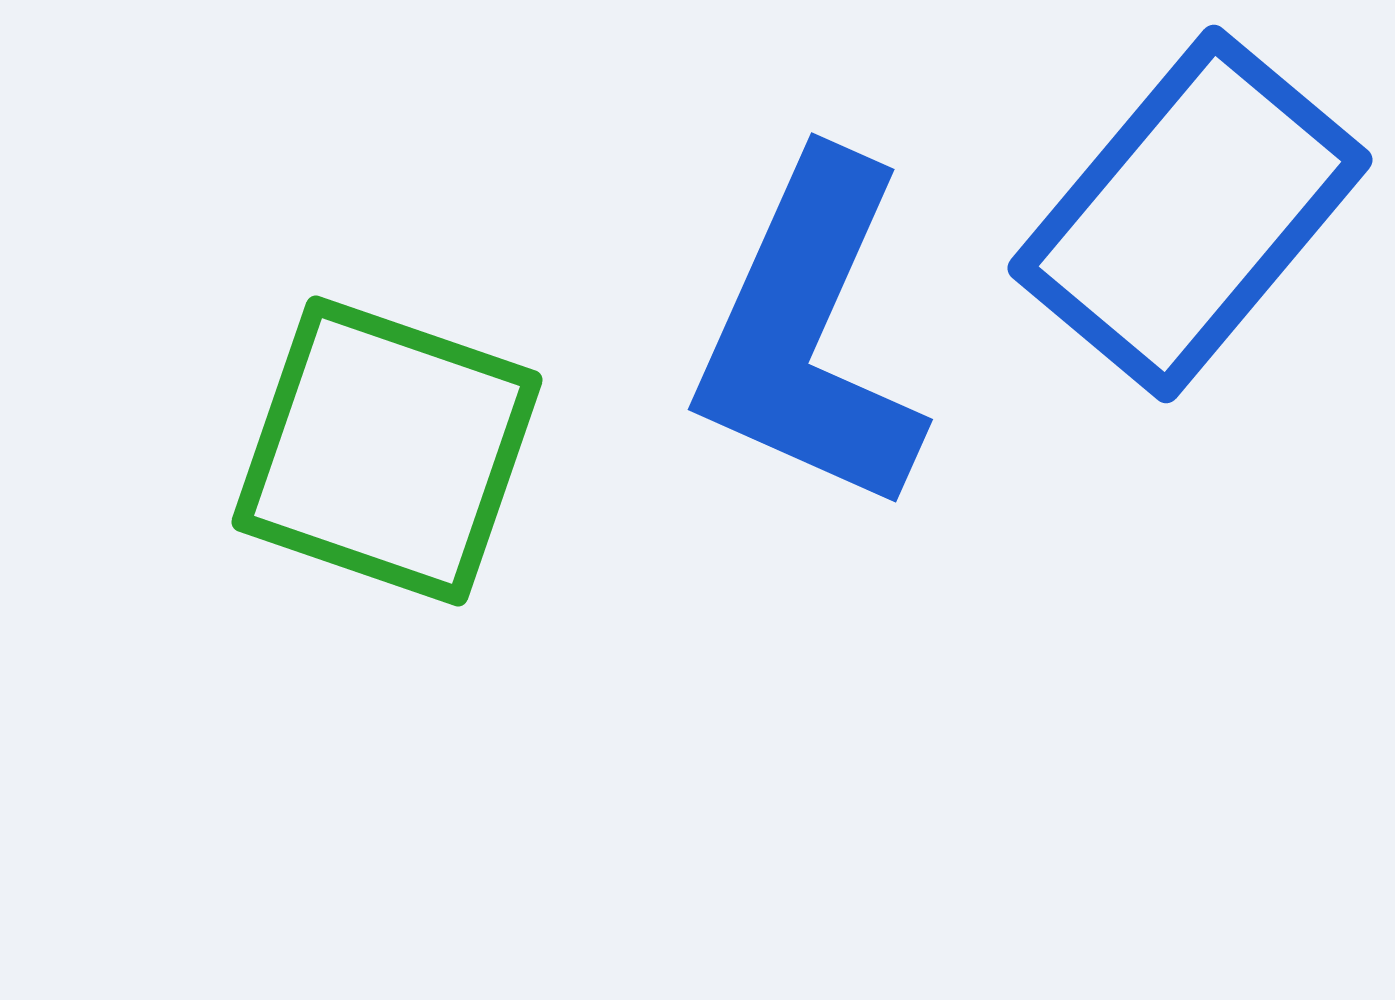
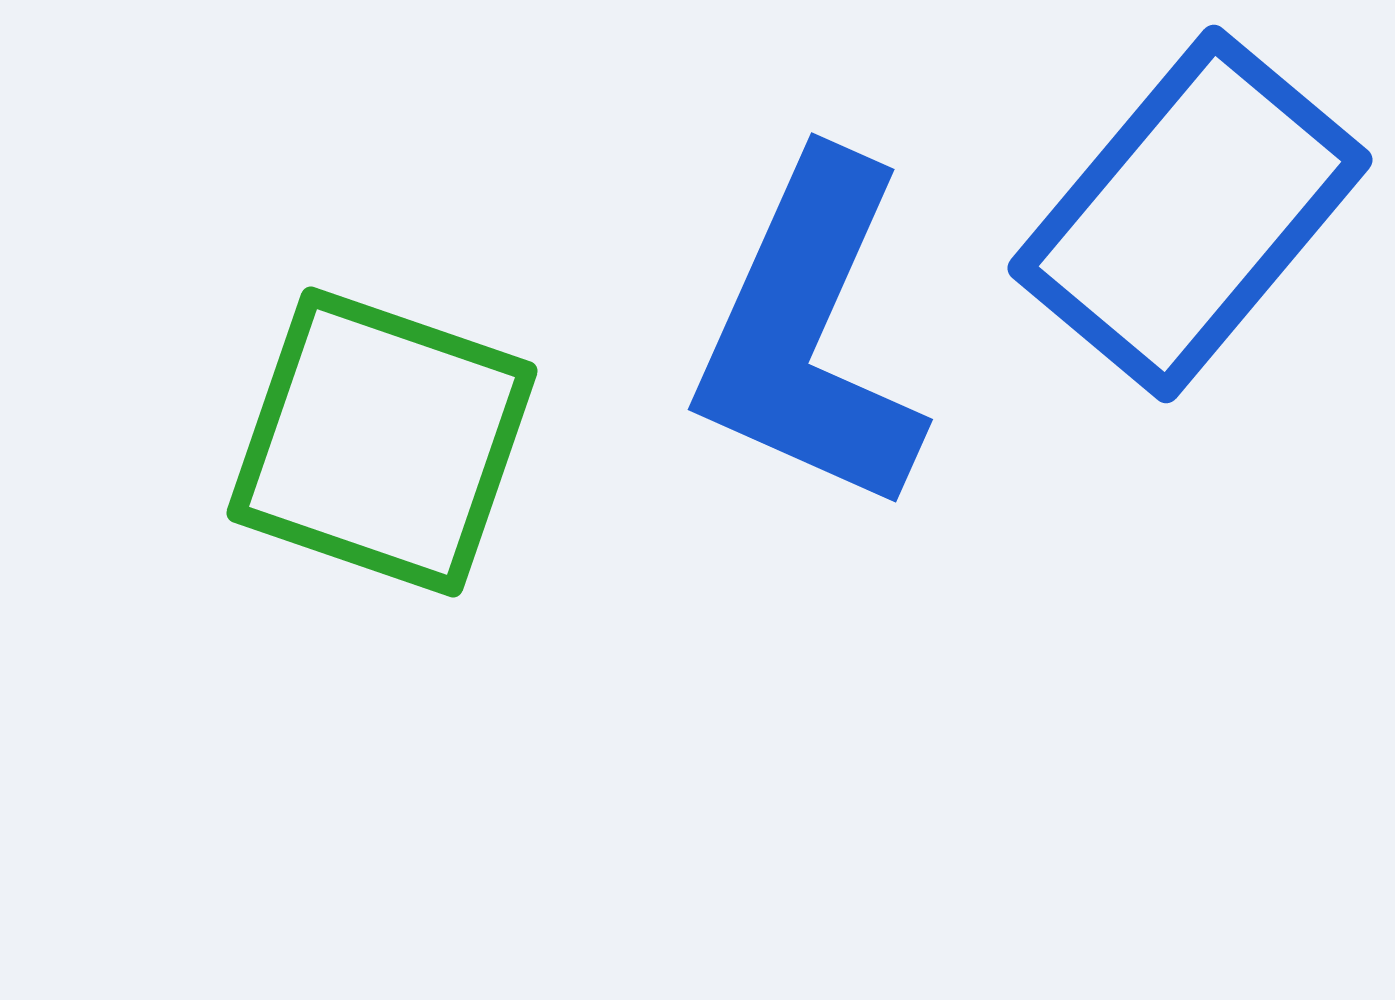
green square: moved 5 px left, 9 px up
